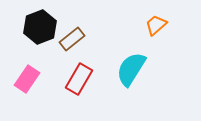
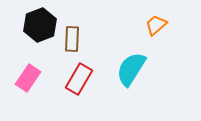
black hexagon: moved 2 px up
brown rectangle: rotated 50 degrees counterclockwise
pink rectangle: moved 1 px right, 1 px up
